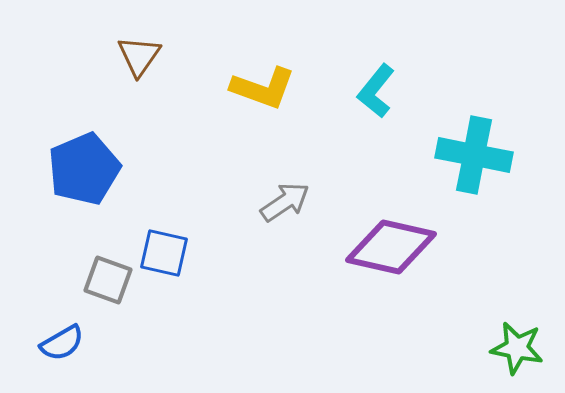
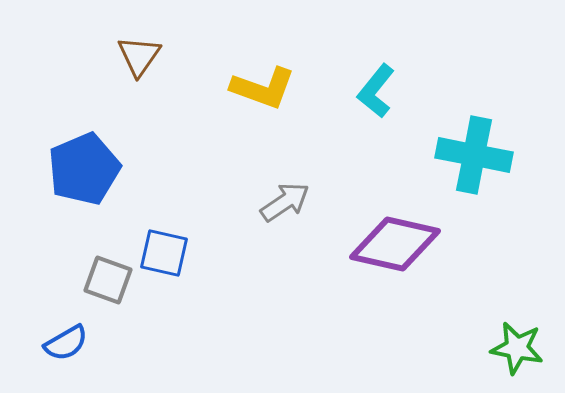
purple diamond: moved 4 px right, 3 px up
blue semicircle: moved 4 px right
